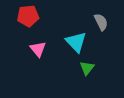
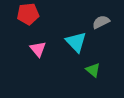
red pentagon: moved 2 px up
gray semicircle: rotated 90 degrees counterclockwise
green triangle: moved 6 px right, 2 px down; rotated 28 degrees counterclockwise
